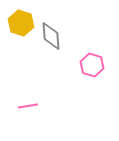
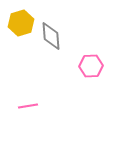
yellow hexagon: rotated 25 degrees clockwise
pink hexagon: moved 1 px left, 1 px down; rotated 20 degrees counterclockwise
